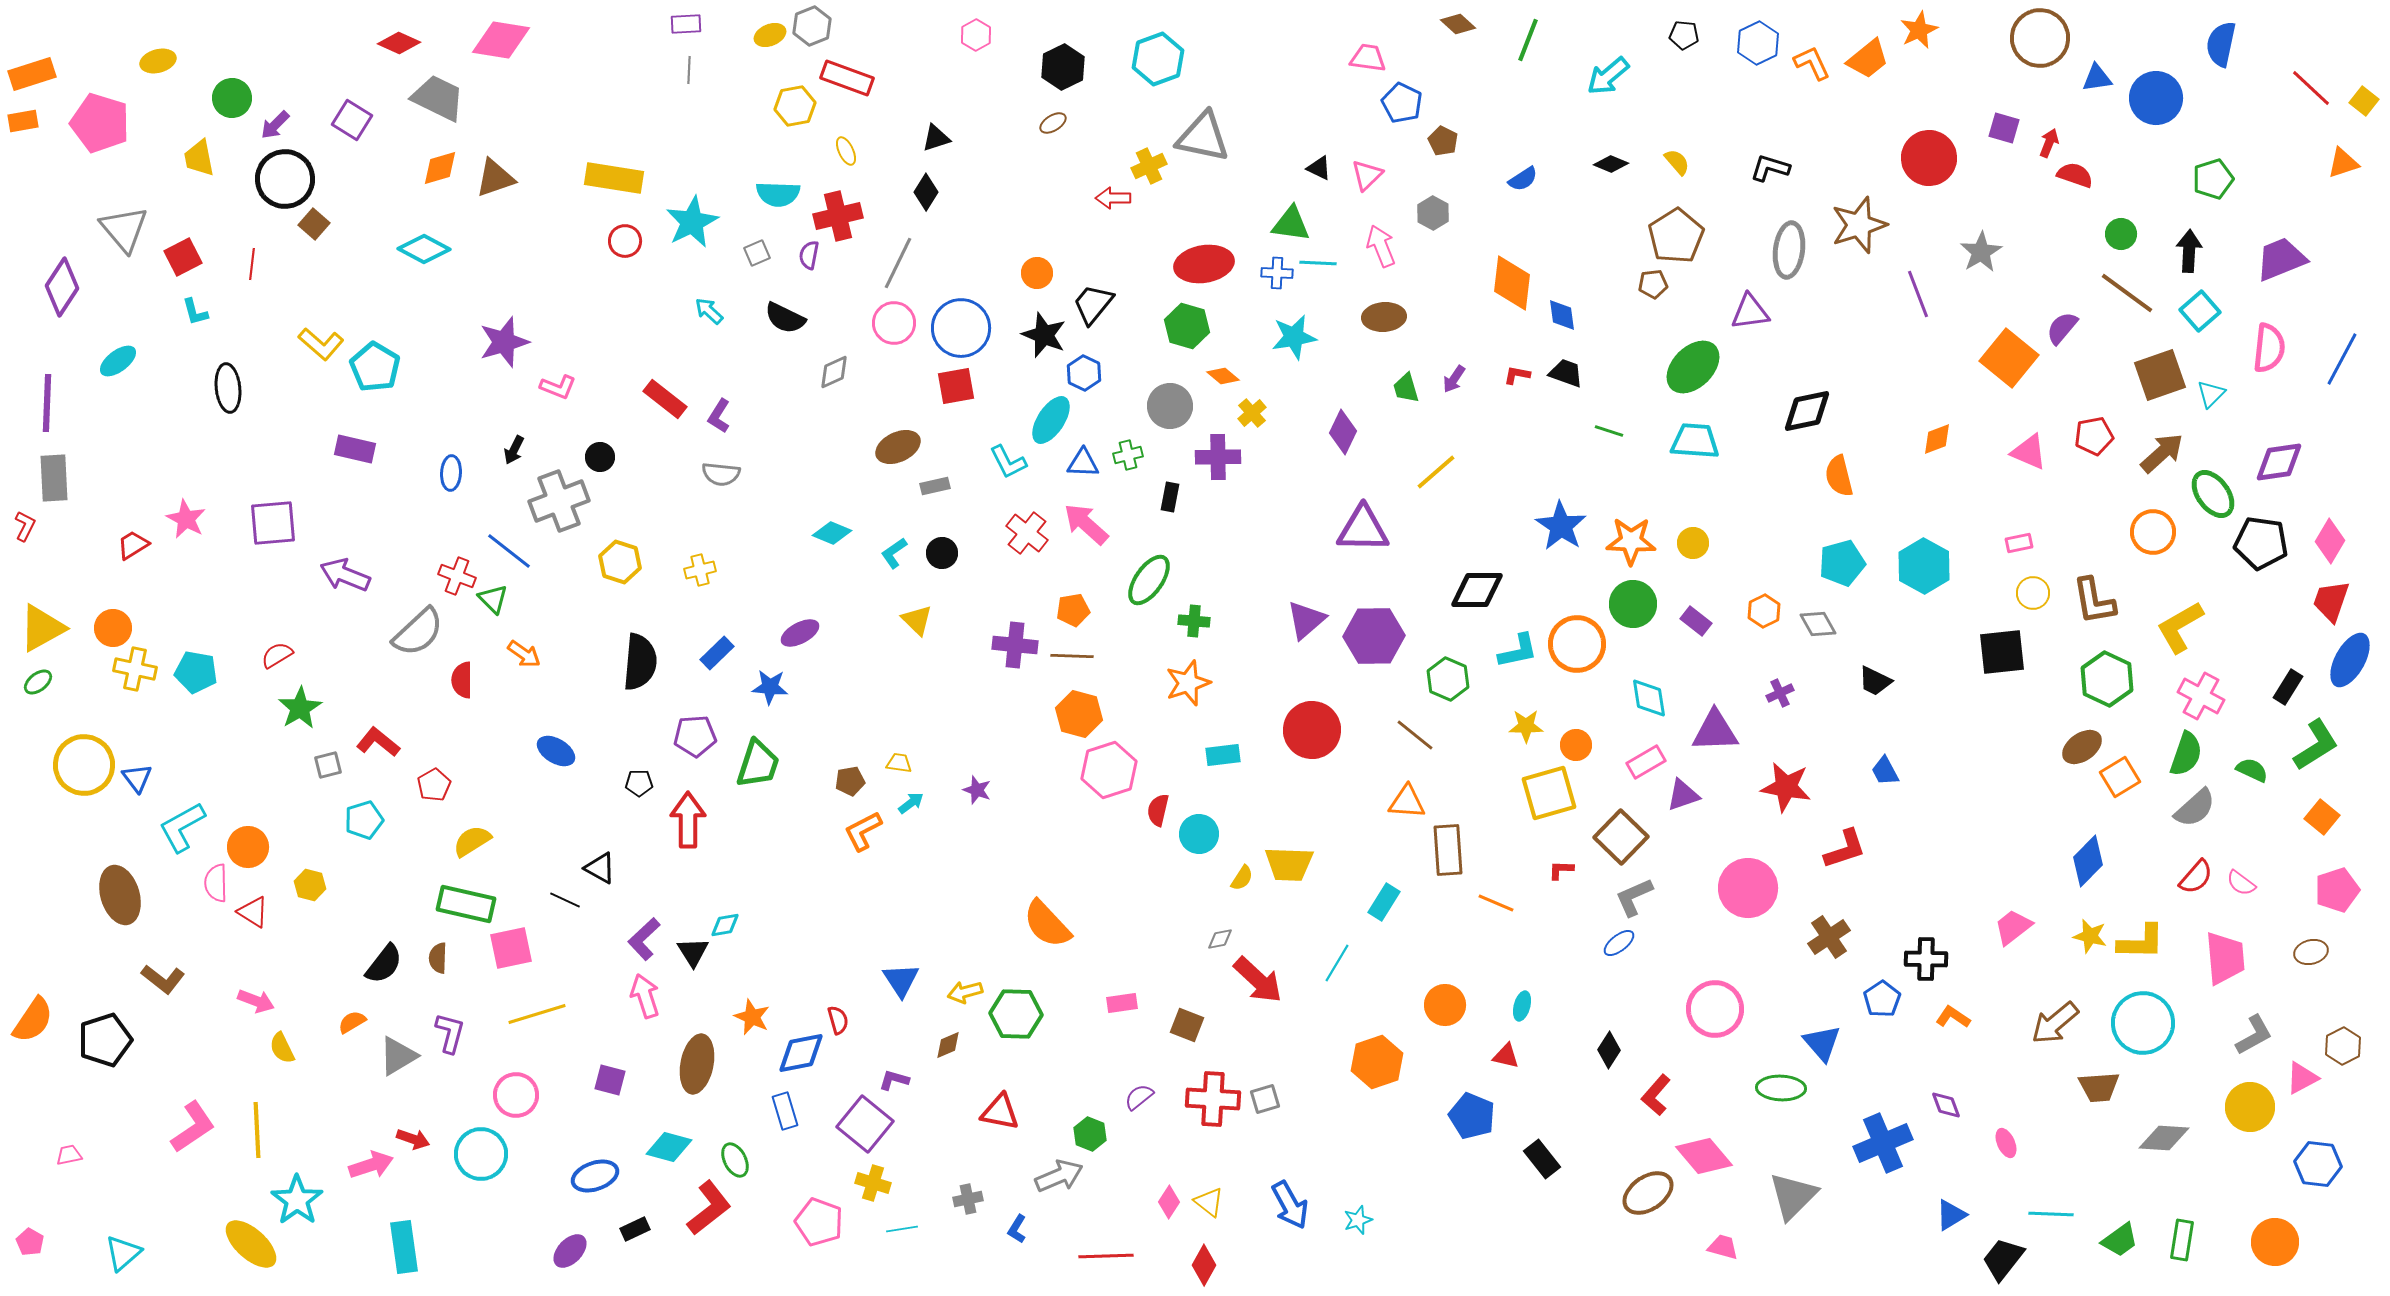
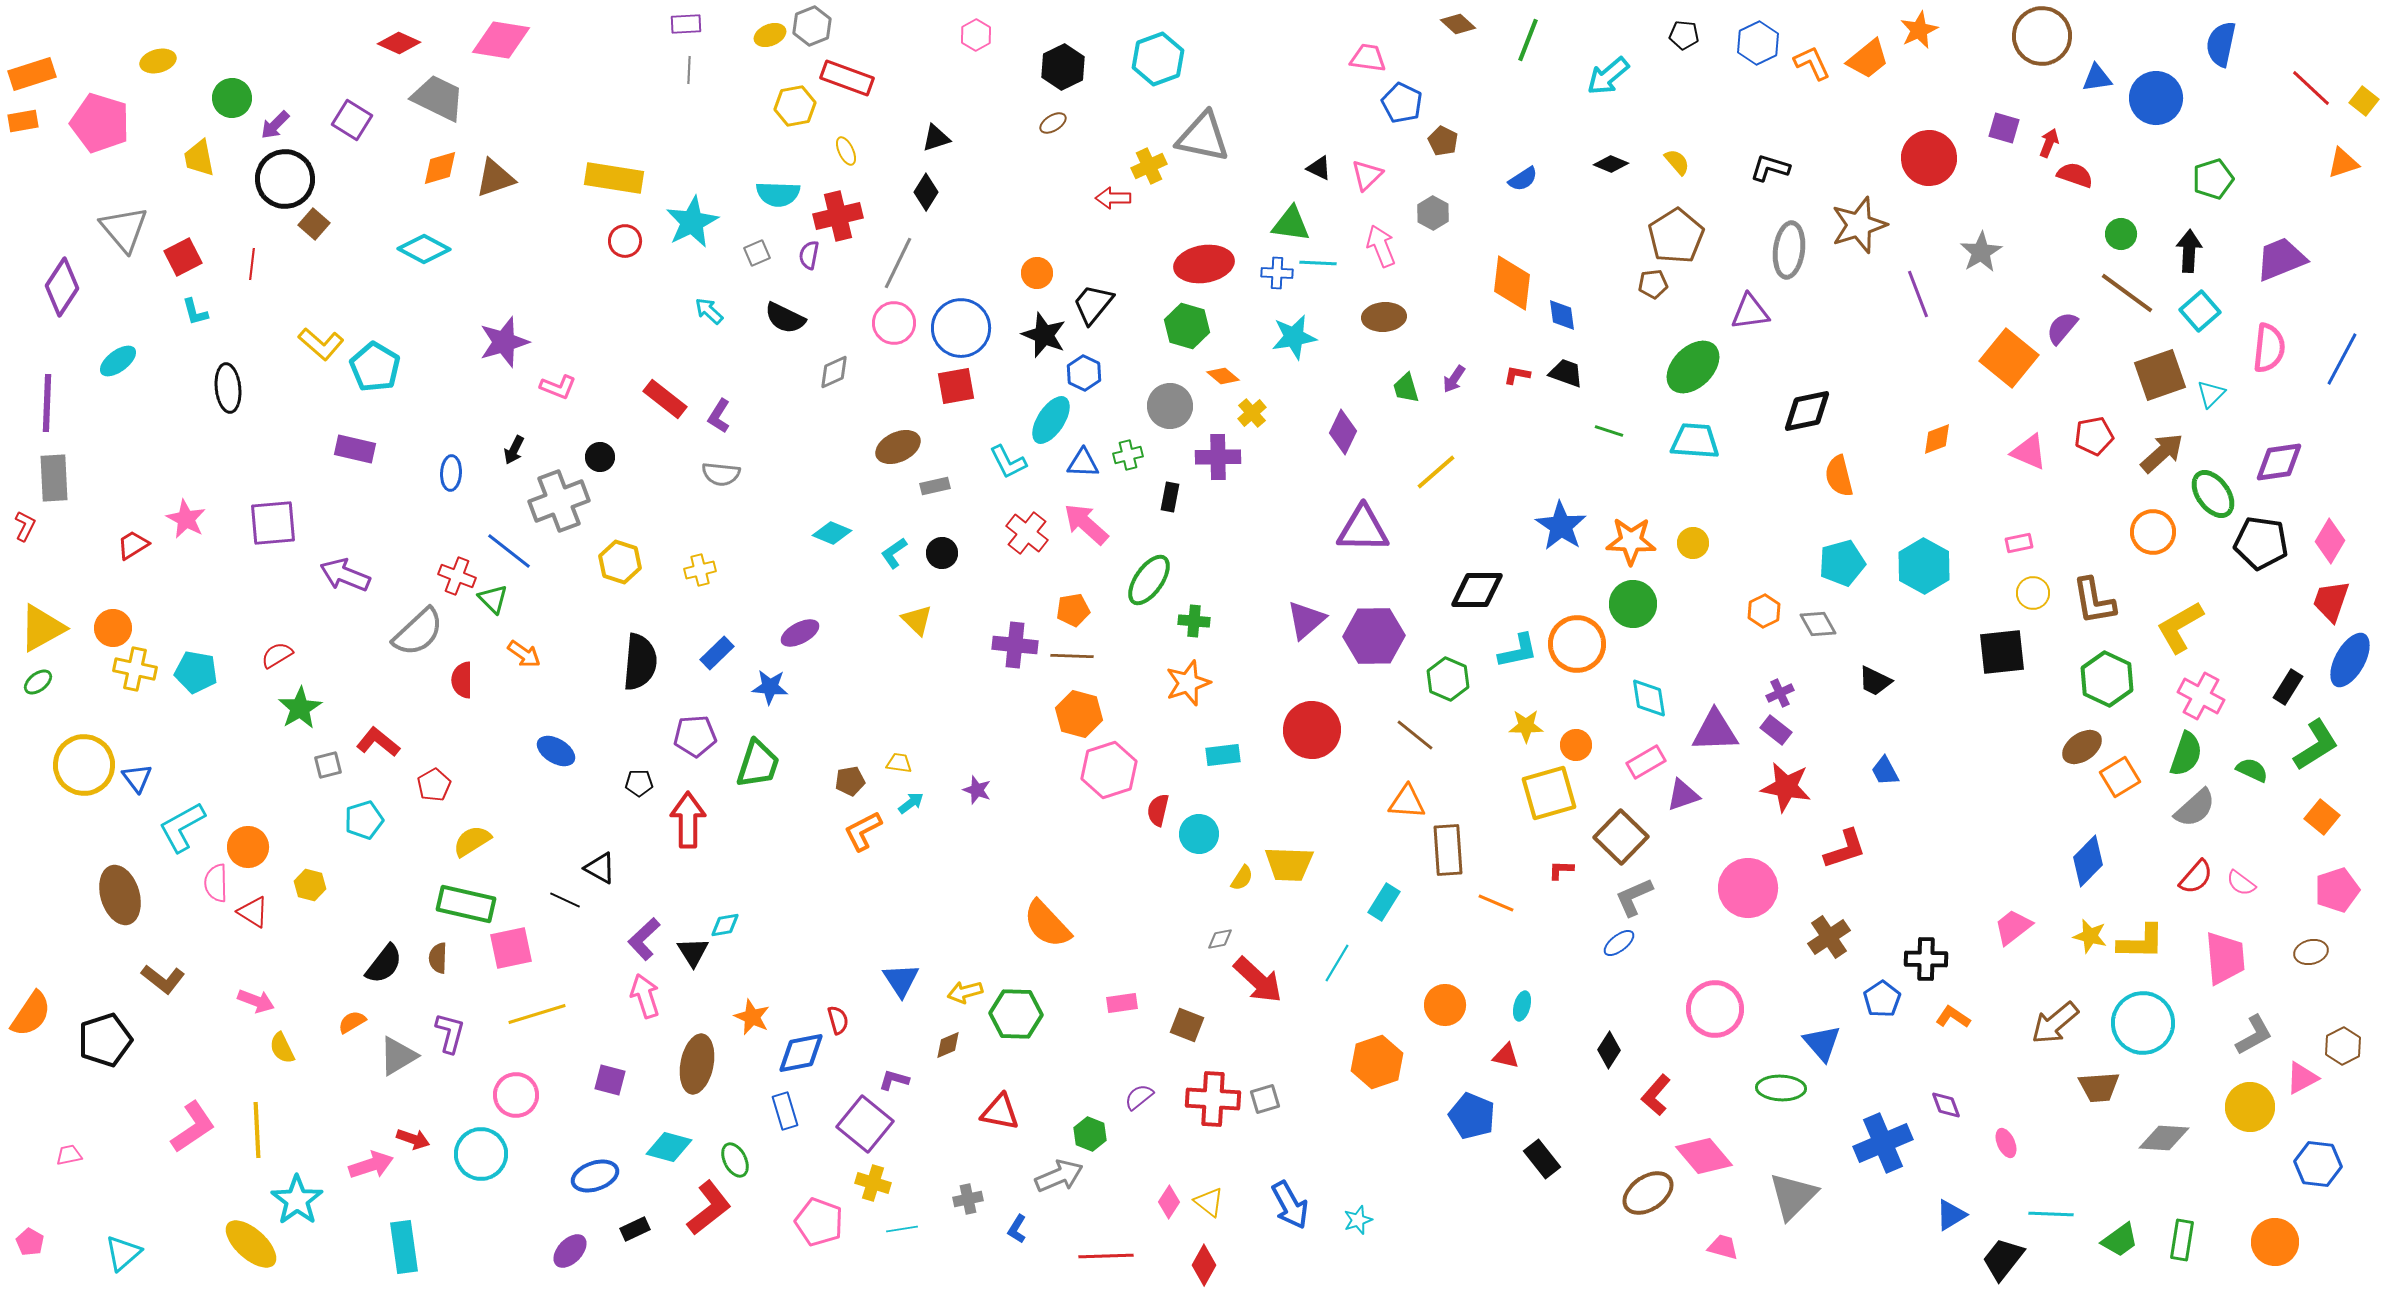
brown circle at (2040, 38): moved 2 px right, 2 px up
purple rectangle at (1696, 621): moved 80 px right, 109 px down
orange semicircle at (33, 1020): moved 2 px left, 6 px up
